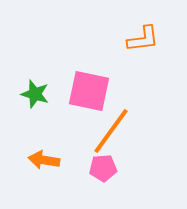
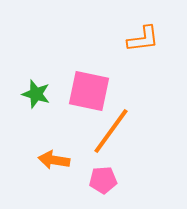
green star: moved 1 px right
orange arrow: moved 10 px right
pink pentagon: moved 12 px down
